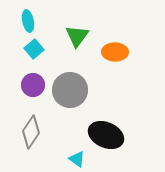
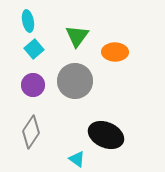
gray circle: moved 5 px right, 9 px up
